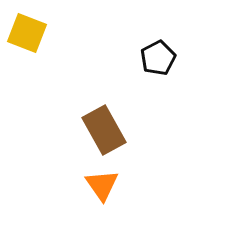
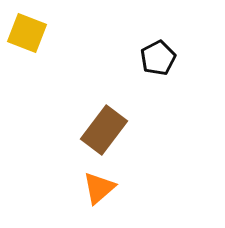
brown rectangle: rotated 66 degrees clockwise
orange triangle: moved 3 px left, 3 px down; rotated 24 degrees clockwise
